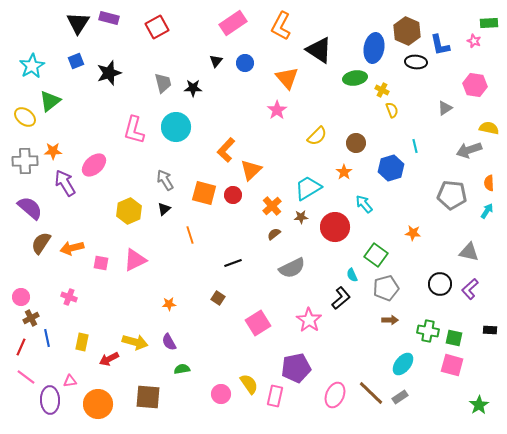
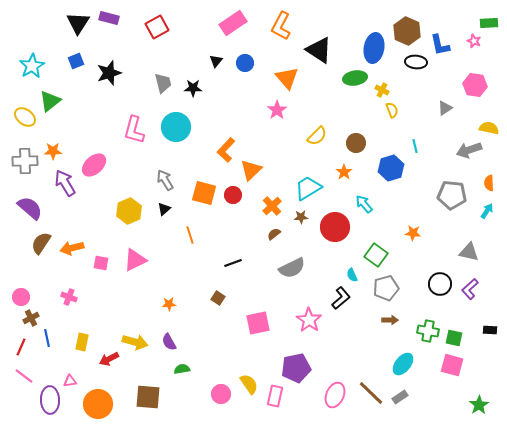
pink square at (258, 323): rotated 20 degrees clockwise
pink line at (26, 377): moved 2 px left, 1 px up
